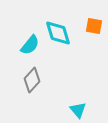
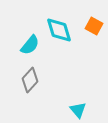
orange square: rotated 18 degrees clockwise
cyan diamond: moved 1 px right, 3 px up
gray diamond: moved 2 px left
